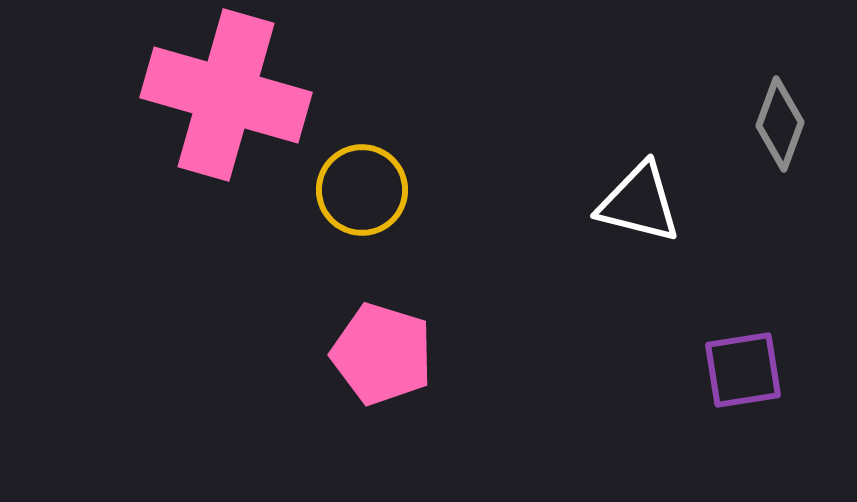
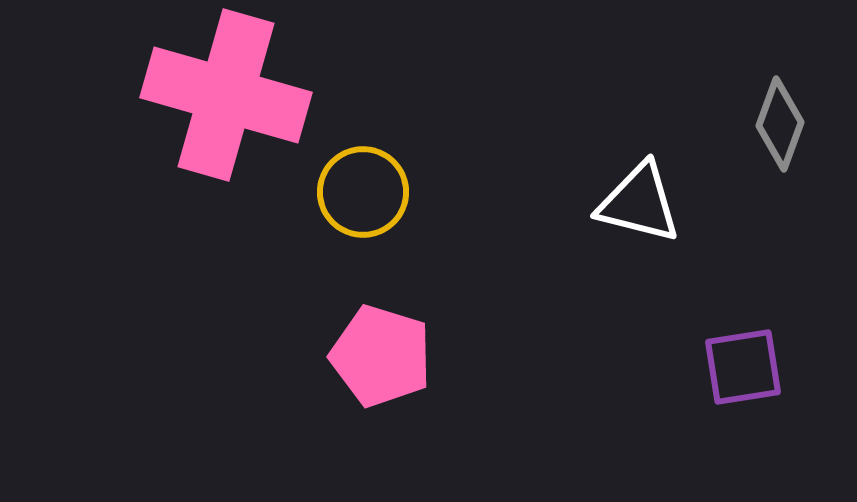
yellow circle: moved 1 px right, 2 px down
pink pentagon: moved 1 px left, 2 px down
purple square: moved 3 px up
